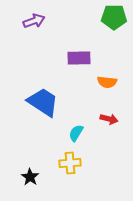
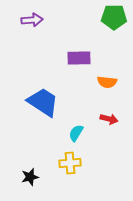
purple arrow: moved 2 px left, 1 px up; rotated 15 degrees clockwise
black star: rotated 24 degrees clockwise
